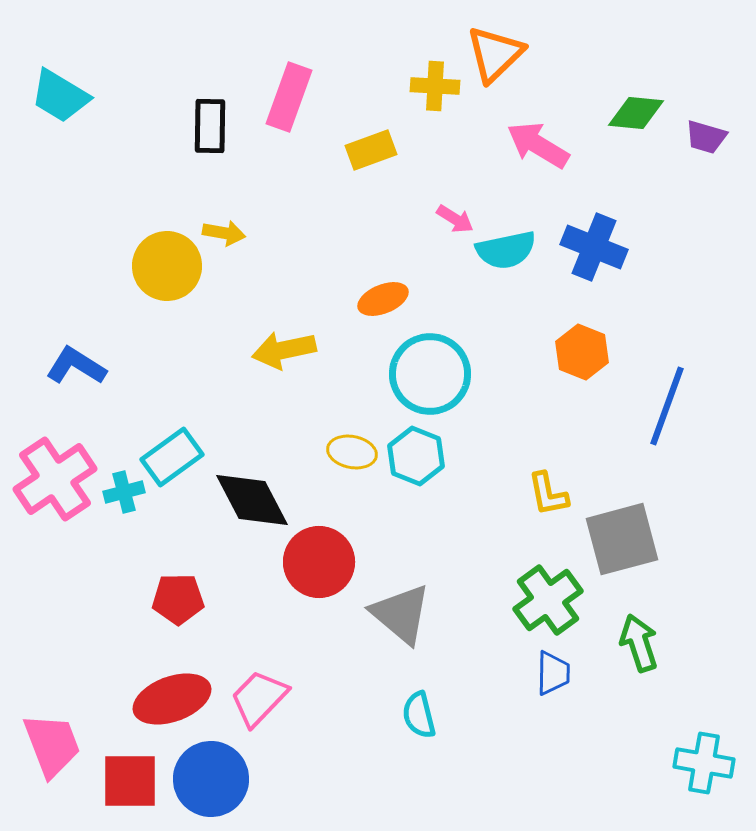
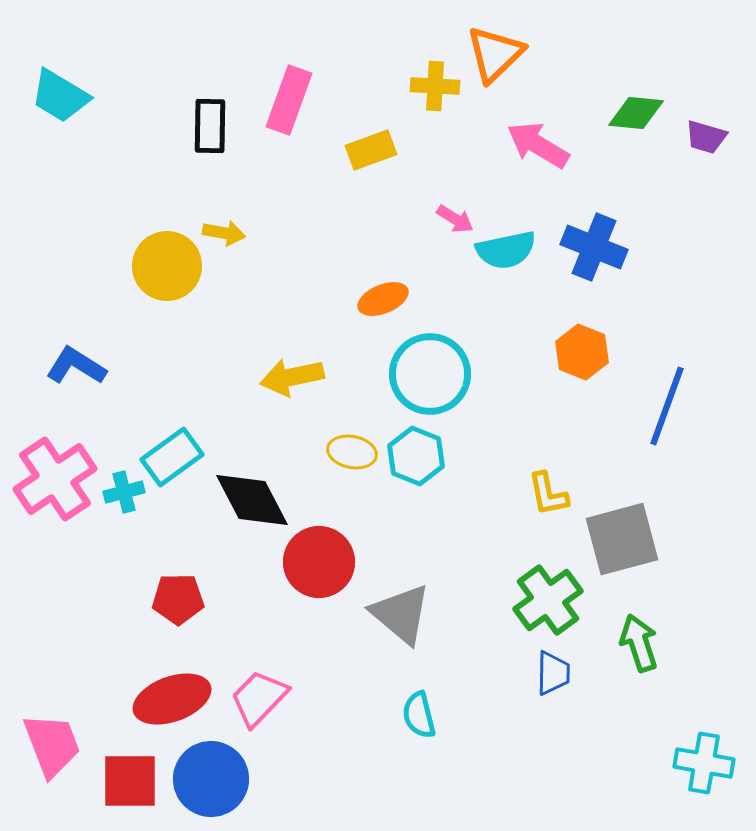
pink rectangle at (289, 97): moved 3 px down
yellow arrow at (284, 350): moved 8 px right, 27 px down
